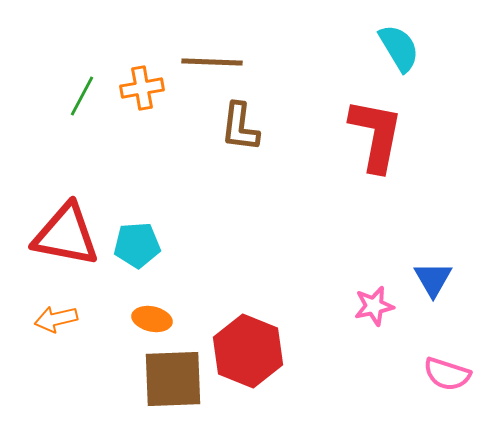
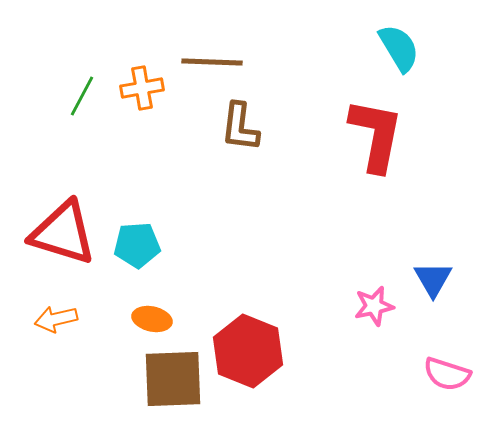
red triangle: moved 3 px left, 2 px up; rotated 6 degrees clockwise
